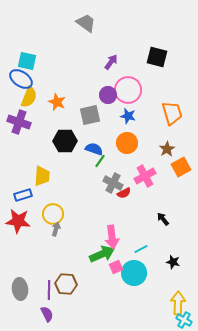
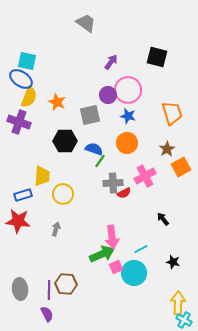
gray cross: rotated 30 degrees counterclockwise
yellow circle: moved 10 px right, 20 px up
